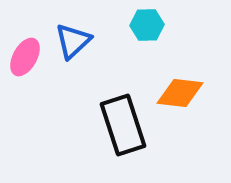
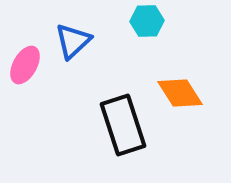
cyan hexagon: moved 4 px up
pink ellipse: moved 8 px down
orange diamond: rotated 51 degrees clockwise
